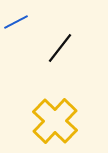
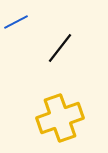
yellow cross: moved 5 px right, 3 px up; rotated 27 degrees clockwise
